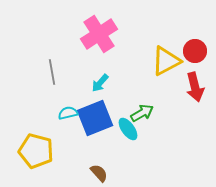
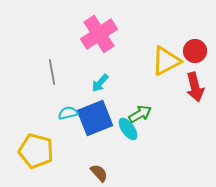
green arrow: moved 2 px left, 1 px down
